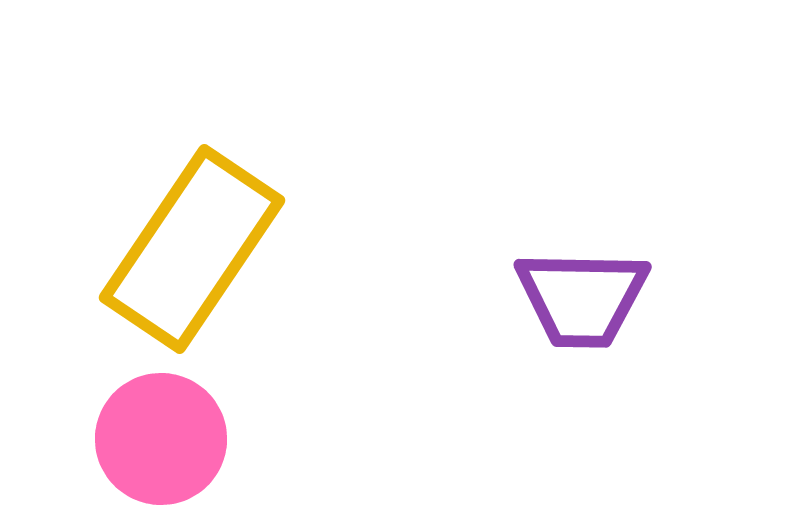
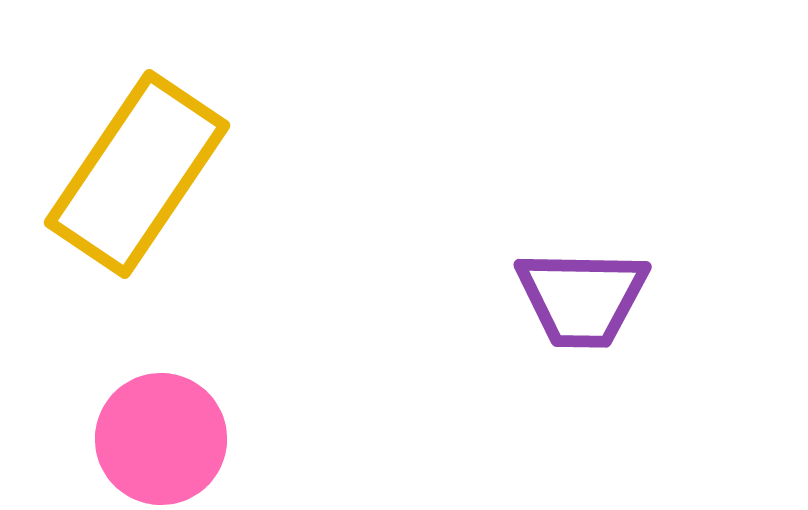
yellow rectangle: moved 55 px left, 75 px up
